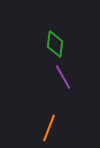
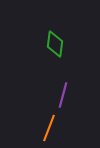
purple line: moved 18 px down; rotated 45 degrees clockwise
